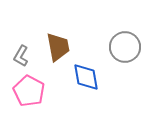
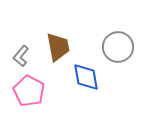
gray circle: moved 7 px left
gray L-shape: rotated 10 degrees clockwise
